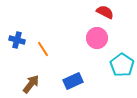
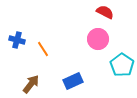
pink circle: moved 1 px right, 1 px down
